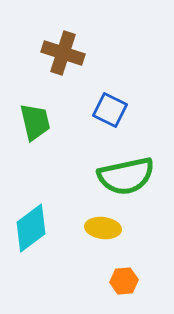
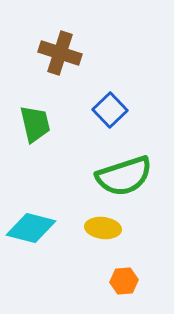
brown cross: moved 3 px left
blue square: rotated 20 degrees clockwise
green trapezoid: moved 2 px down
green semicircle: moved 2 px left; rotated 6 degrees counterclockwise
cyan diamond: rotated 51 degrees clockwise
